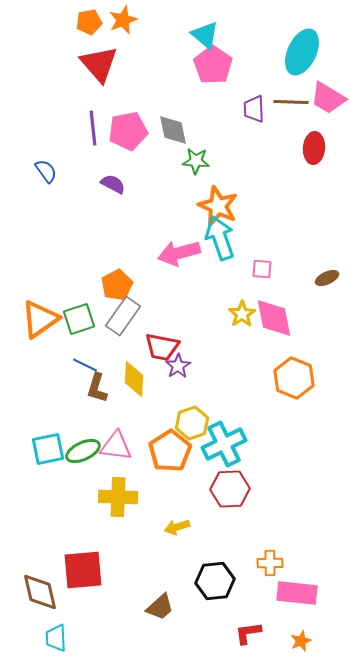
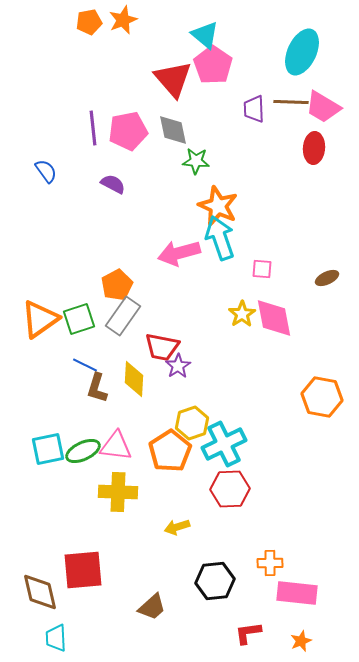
red triangle at (99, 64): moved 74 px right, 15 px down
pink trapezoid at (328, 98): moved 5 px left, 9 px down
orange hexagon at (294, 378): moved 28 px right, 19 px down; rotated 12 degrees counterclockwise
yellow cross at (118, 497): moved 5 px up
brown trapezoid at (160, 607): moved 8 px left
